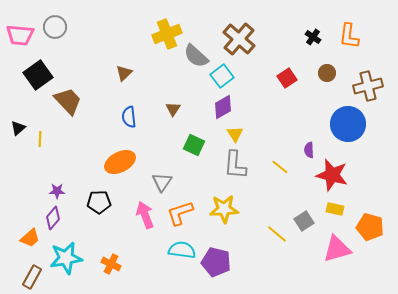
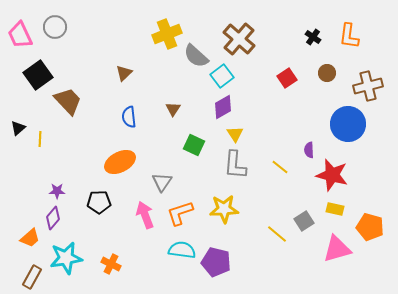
pink trapezoid at (20, 35): rotated 60 degrees clockwise
